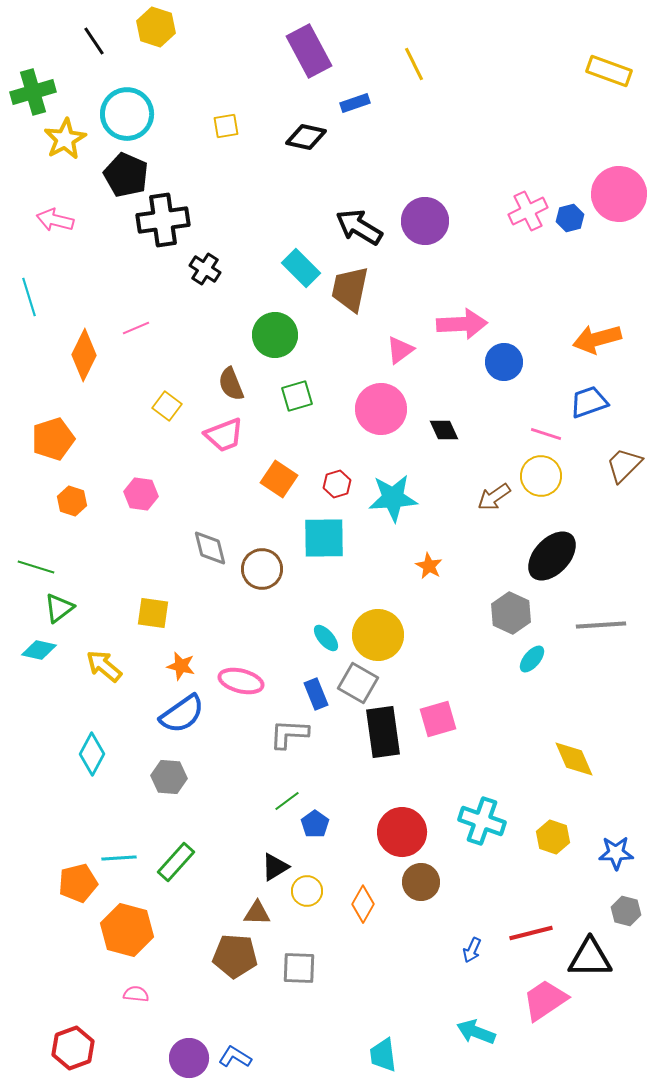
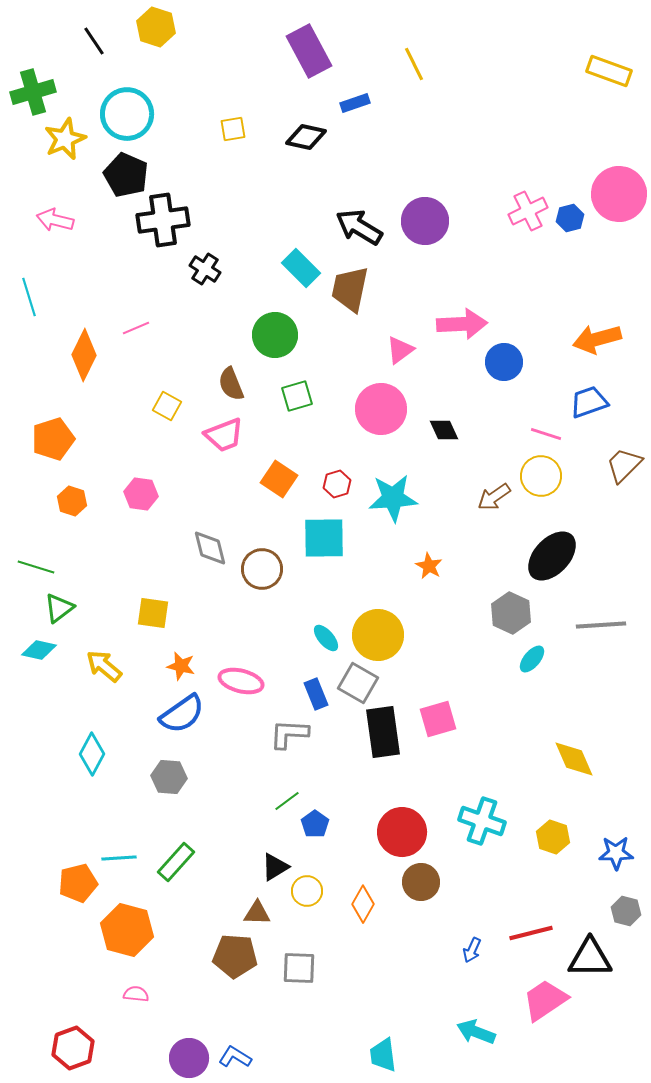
yellow square at (226, 126): moved 7 px right, 3 px down
yellow star at (65, 139): rotated 6 degrees clockwise
yellow square at (167, 406): rotated 8 degrees counterclockwise
